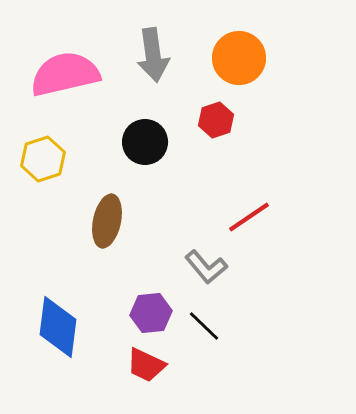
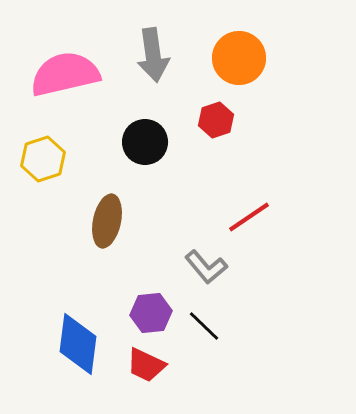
blue diamond: moved 20 px right, 17 px down
